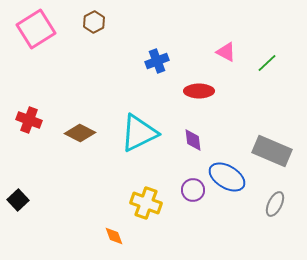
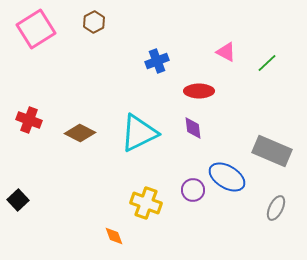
purple diamond: moved 12 px up
gray ellipse: moved 1 px right, 4 px down
